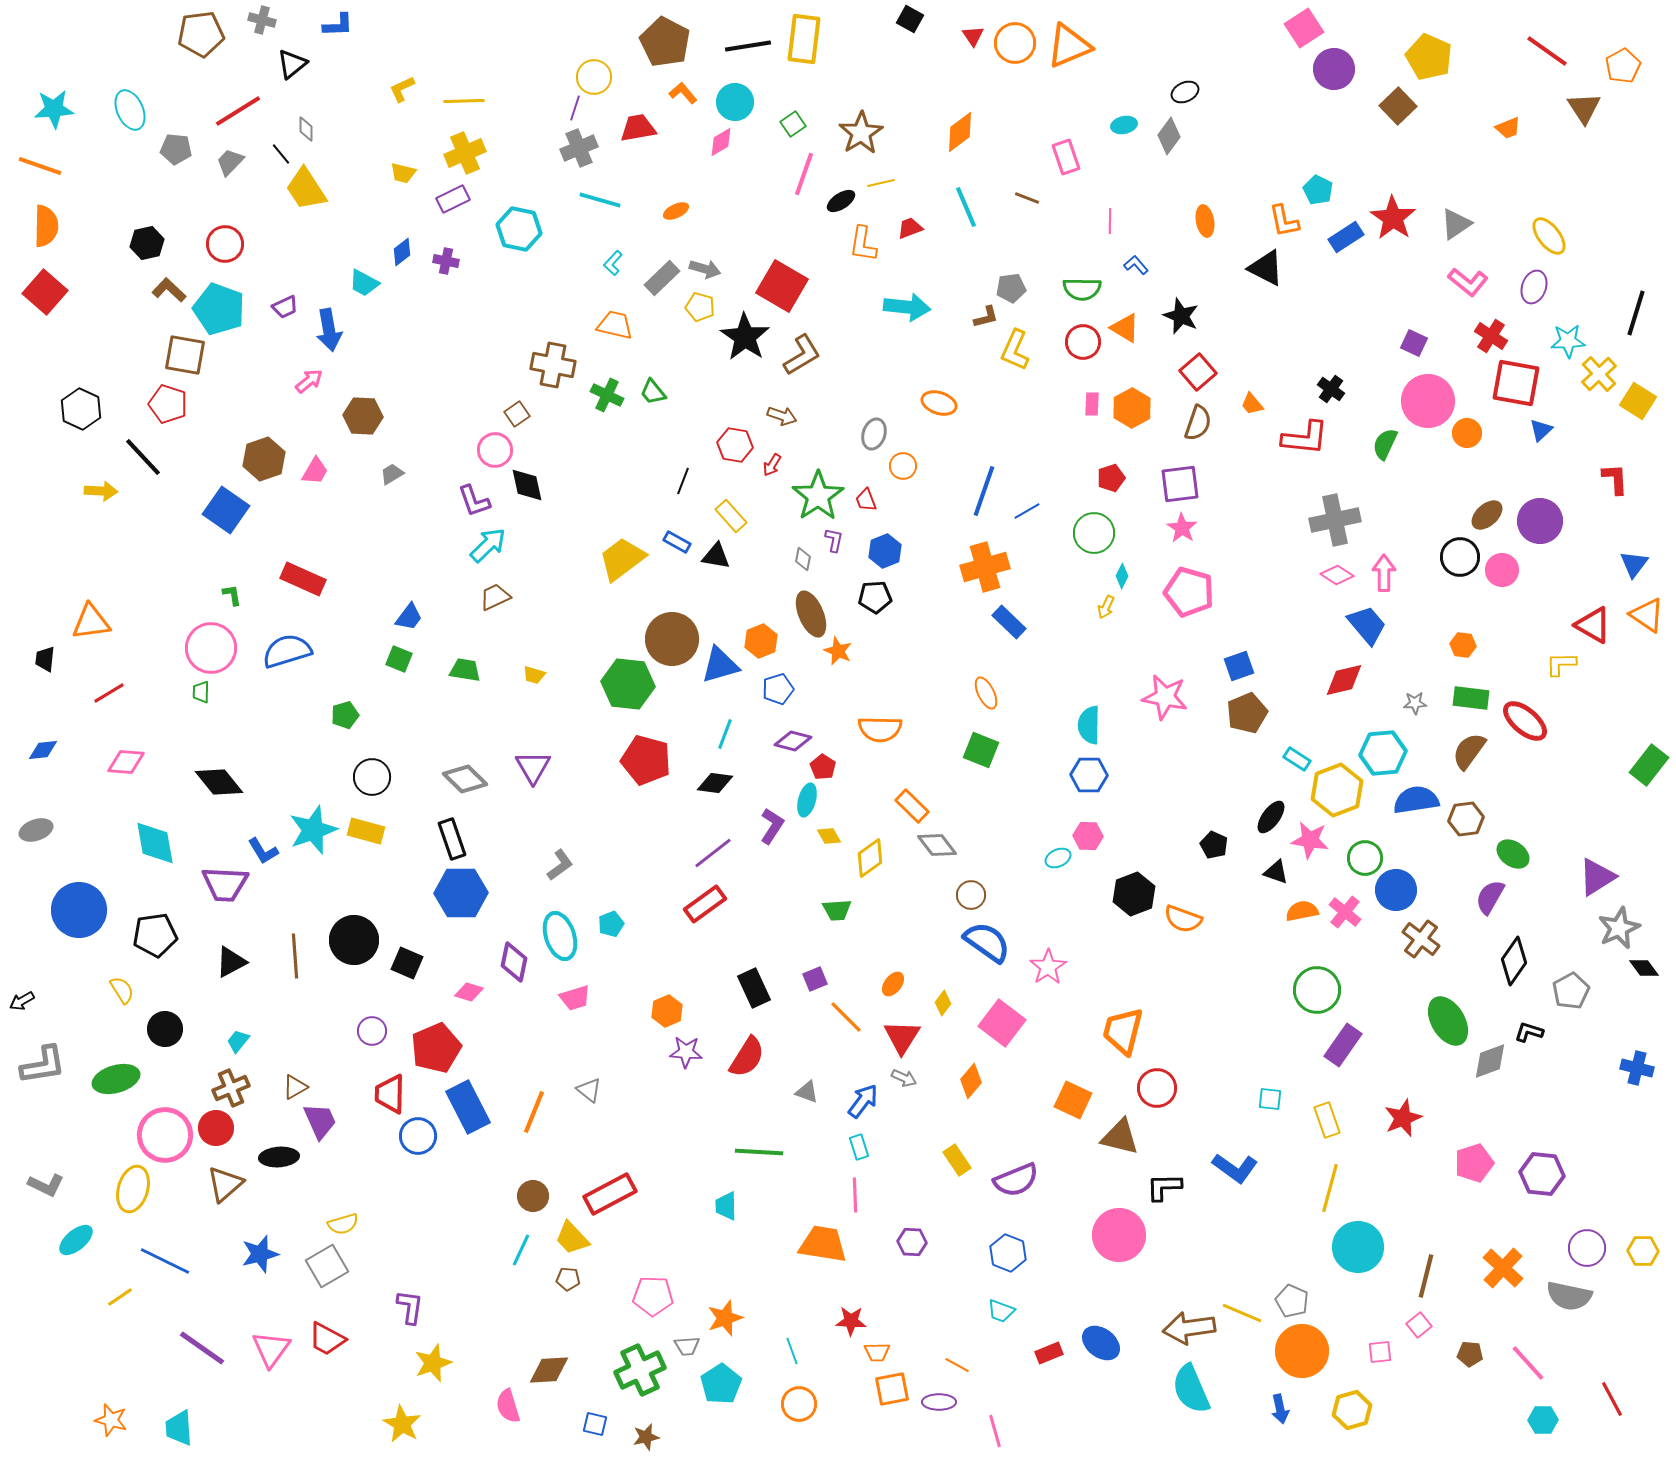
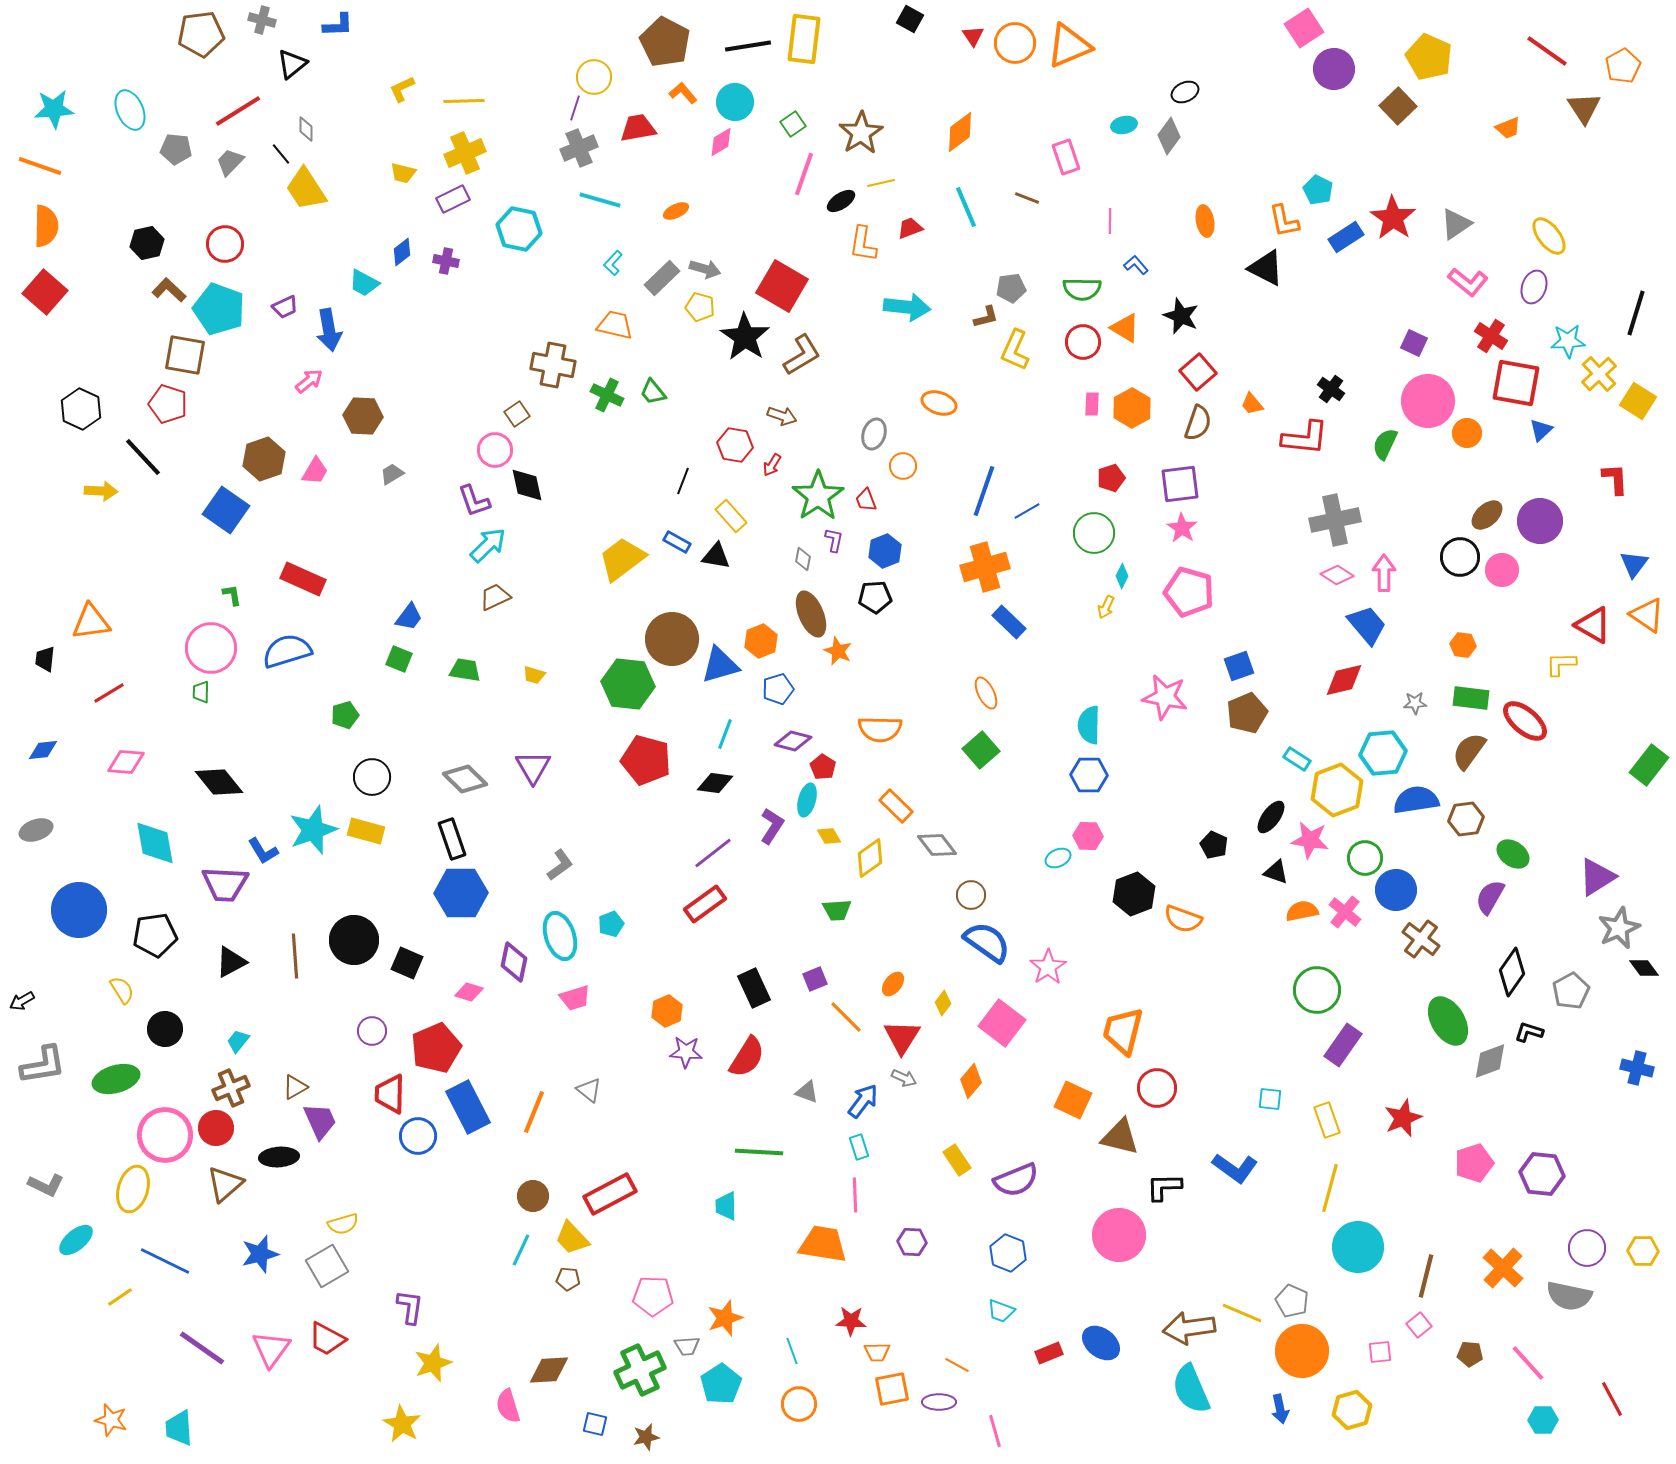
green square at (981, 750): rotated 27 degrees clockwise
orange rectangle at (912, 806): moved 16 px left
black diamond at (1514, 961): moved 2 px left, 11 px down
